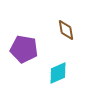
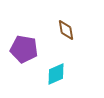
cyan diamond: moved 2 px left, 1 px down
